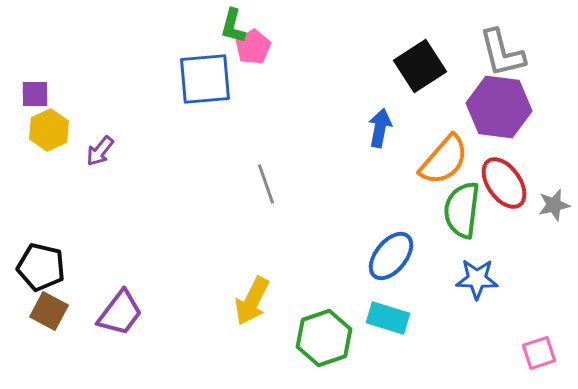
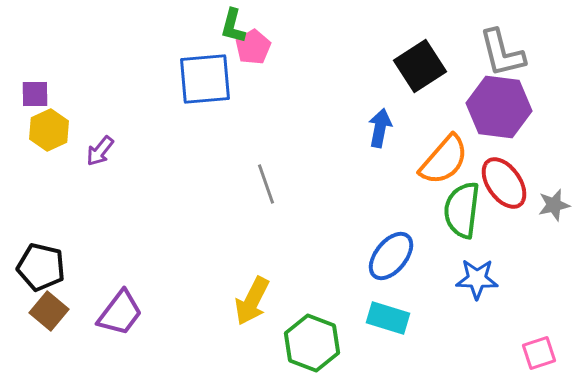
brown square: rotated 12 degrees clockwise
green hexagon: moved 12 px left, 5 px down; rotated 20 degrees counterclockwise
